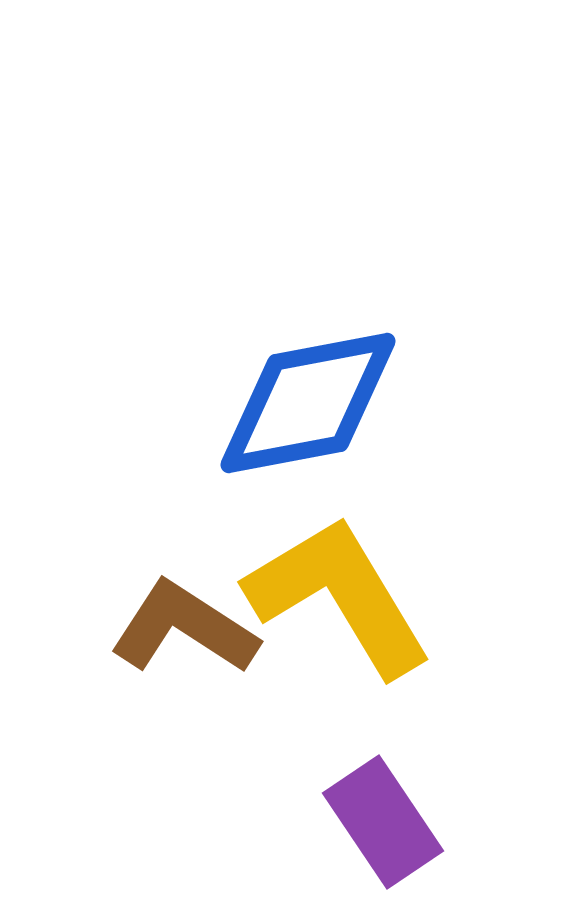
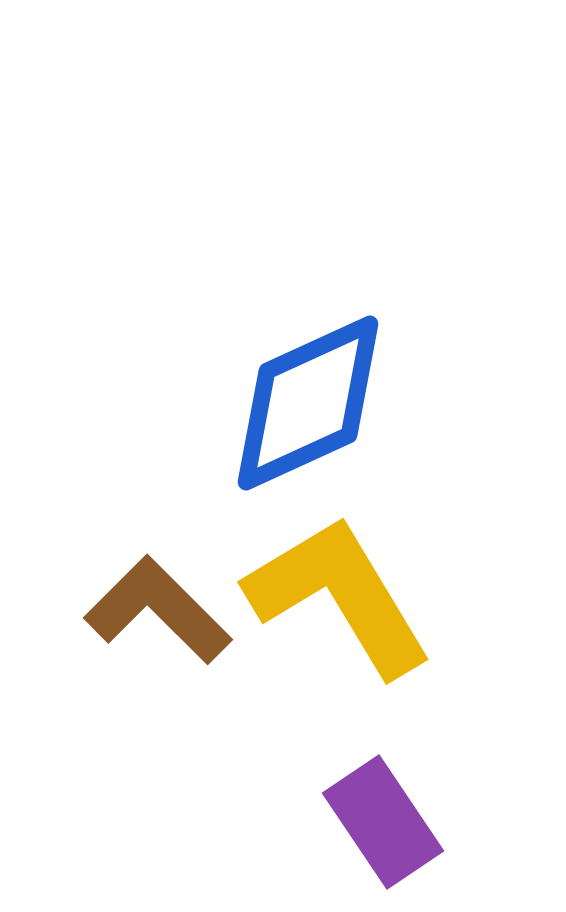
blue diamond: rotated 14 degrees counterclockwise
brown L-shape: moved 26 px left, 18 px up; rotated 12 degrees clockwise
